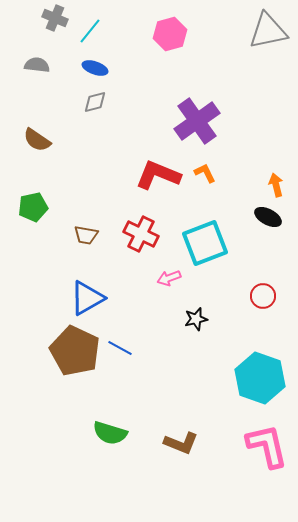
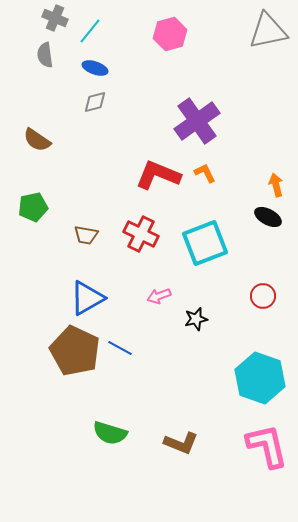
gray semicircle: moved 8 px right, 10 px up; rotated 105 degrees counterclockwise
pink arrow: moved 10 px left, 18 px down
